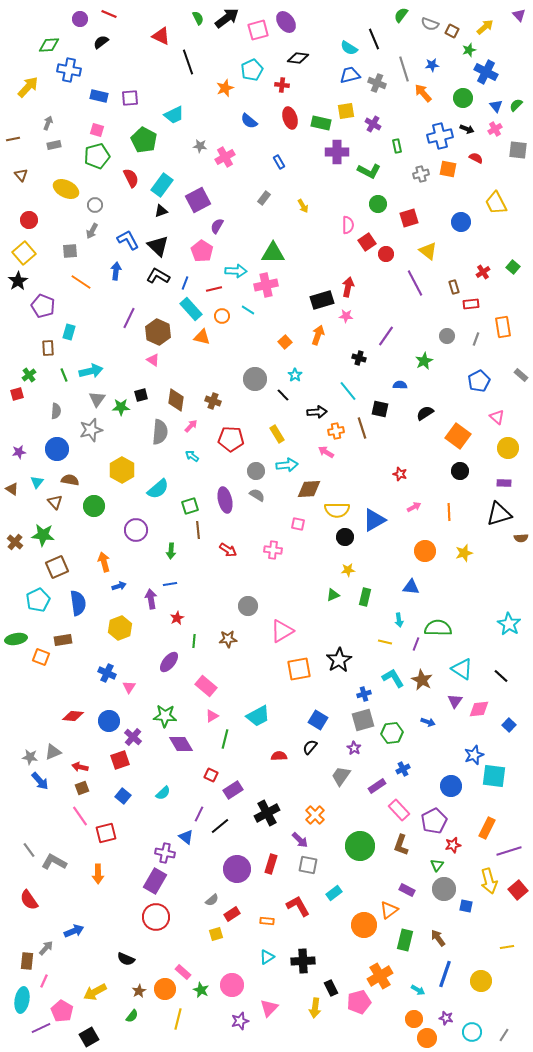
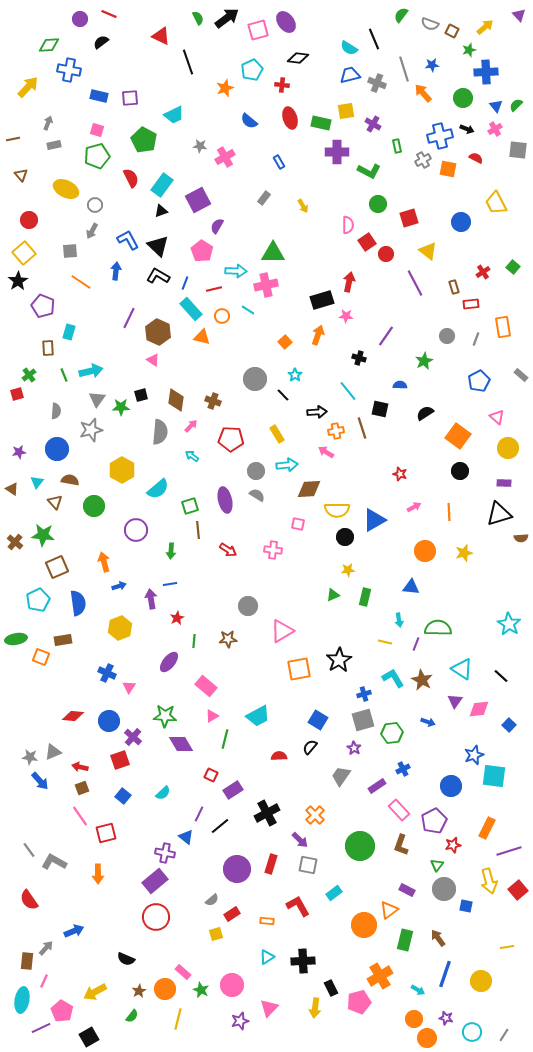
blue cross at (486, 72): rotated 30 degrees counterclockwise
gray cross at (421, 174): moved 2 px right, 14 px up; rotated 14 degrees counterclockwise
red arrow at (348, 287): moved 1 px right, 5 px up
purple rectangle at (155, 881): rotated 20 degrees clockwise
